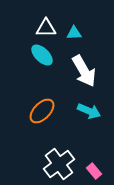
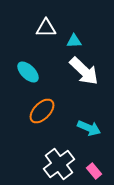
cyan triangle: moved 8 px down
cyan ellipse: moved 14 px left, 17 px down
white arrow: rotated 16 degrees counterclockwise
cyan arrow: moved 17 px down
